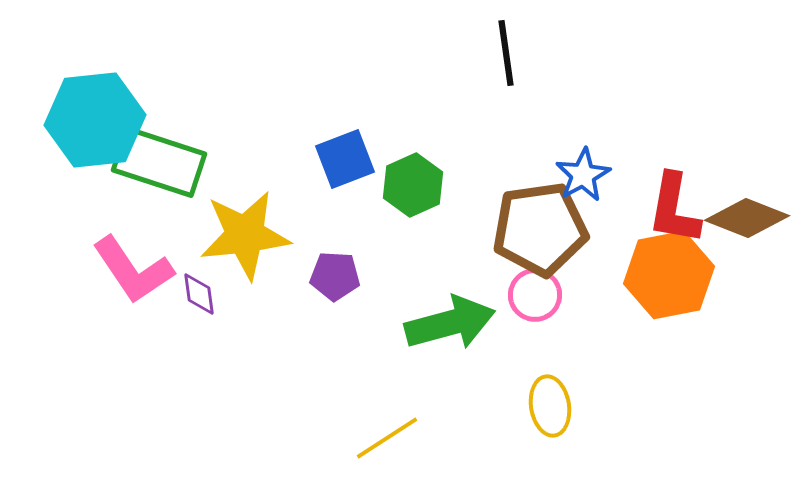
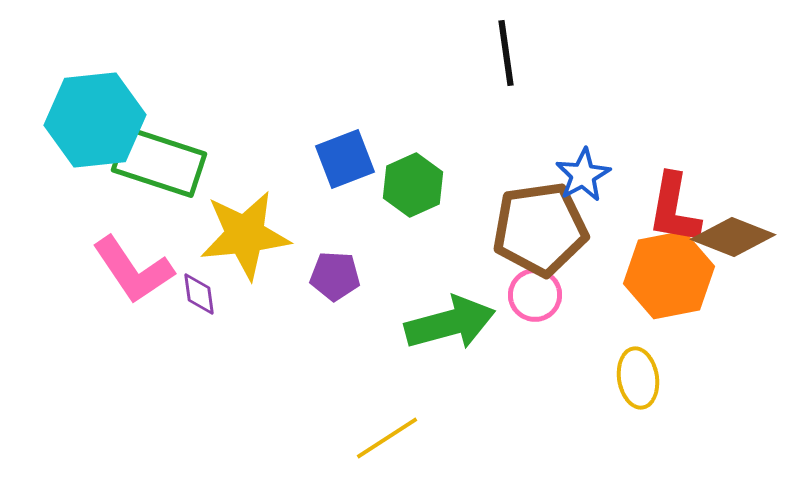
brown diamond: moved 14 px left, 19 px down
yellow ellipse: moved 88 px right, 28 px up
